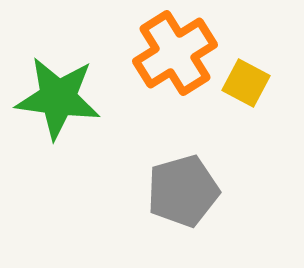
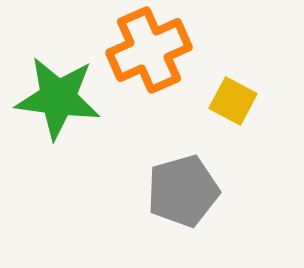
orange cross: moved 26 px left, 3 px up; rotated 8 degrees clockwise
yellow square: moved 13 px left, 18 px down
